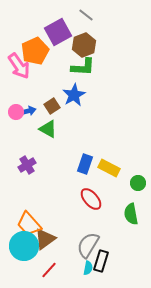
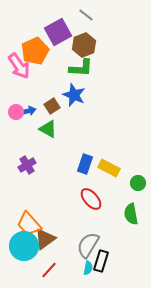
green L-shape: moved 2 px left, 1 px down
blue star: rotated 20 degrees counterclockwise
